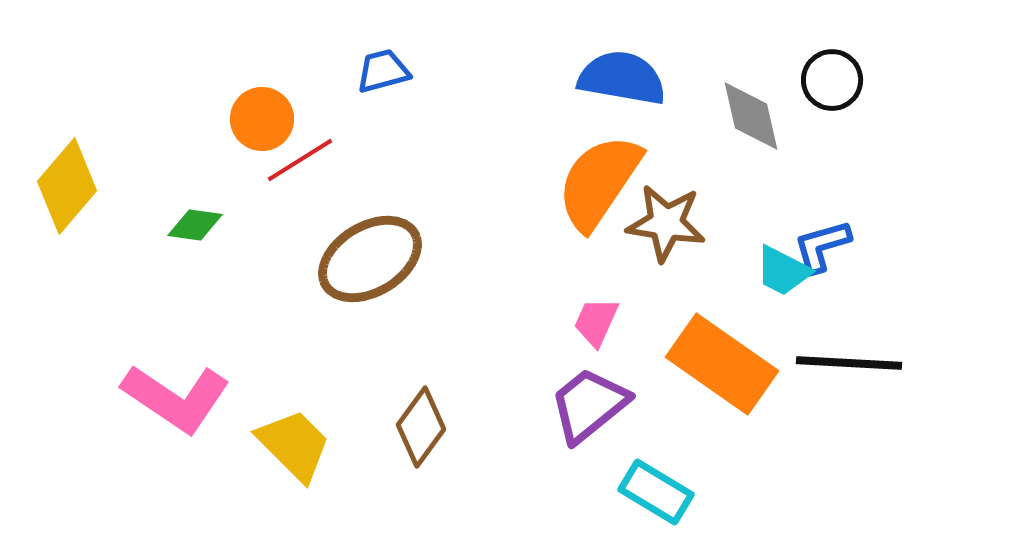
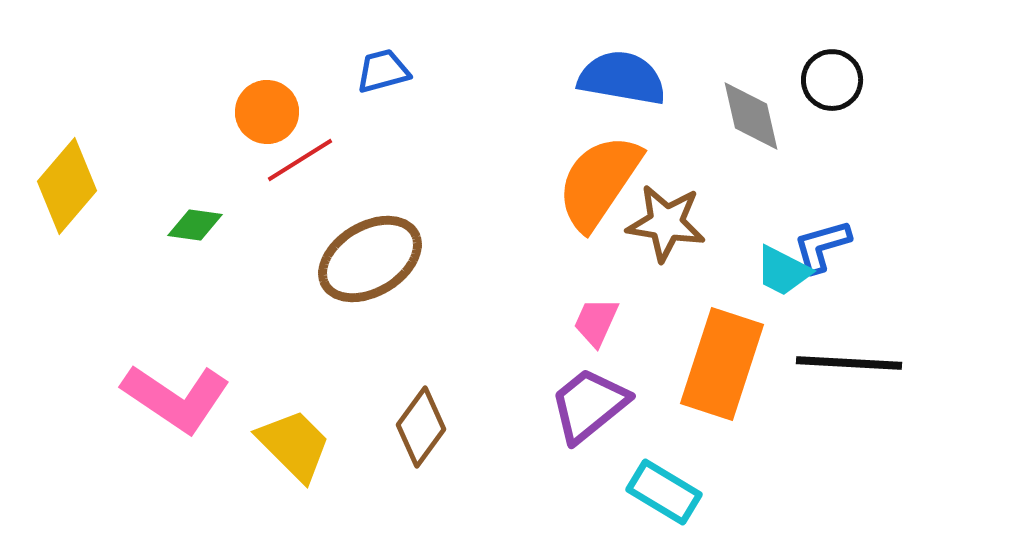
orange circle: moved 5 px right, 7 px up
orange rectangle: rotated 73 degrees clockwise
cyan rectangle: moved 8 px right
